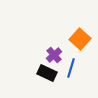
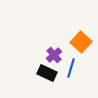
orange square: moved 1 px right, 3 px down
